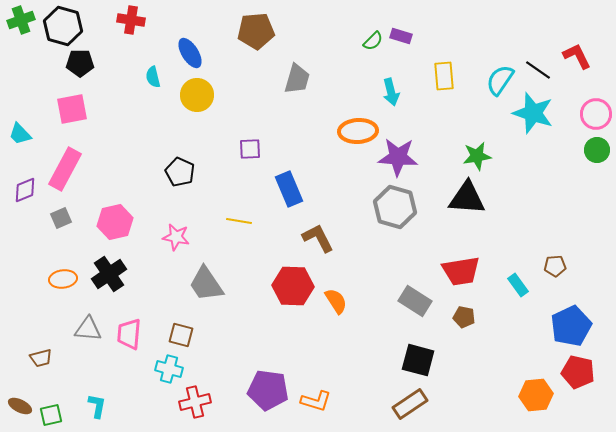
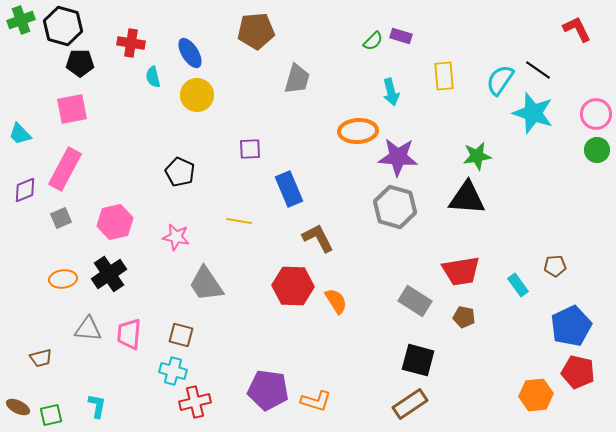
red cross at (131, 20): moved 23 px down
red L-shape at (577, 56): moved 27 px up
cyan cross at (169, 369): moved 4 px right, 2 px down
brown ellipse at (20, 406): moved 2 px left, 1 px down
